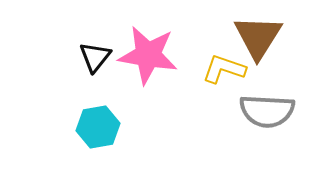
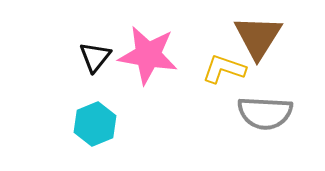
gray semicircle: moved 2 px left, 2 px down
cyan hexagon: moved 3 px left, 3 px up; rotated 12 degrees counterclockwise
